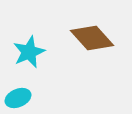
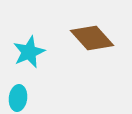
cyan ellipse: rotated 60 degrees counterclockwise
